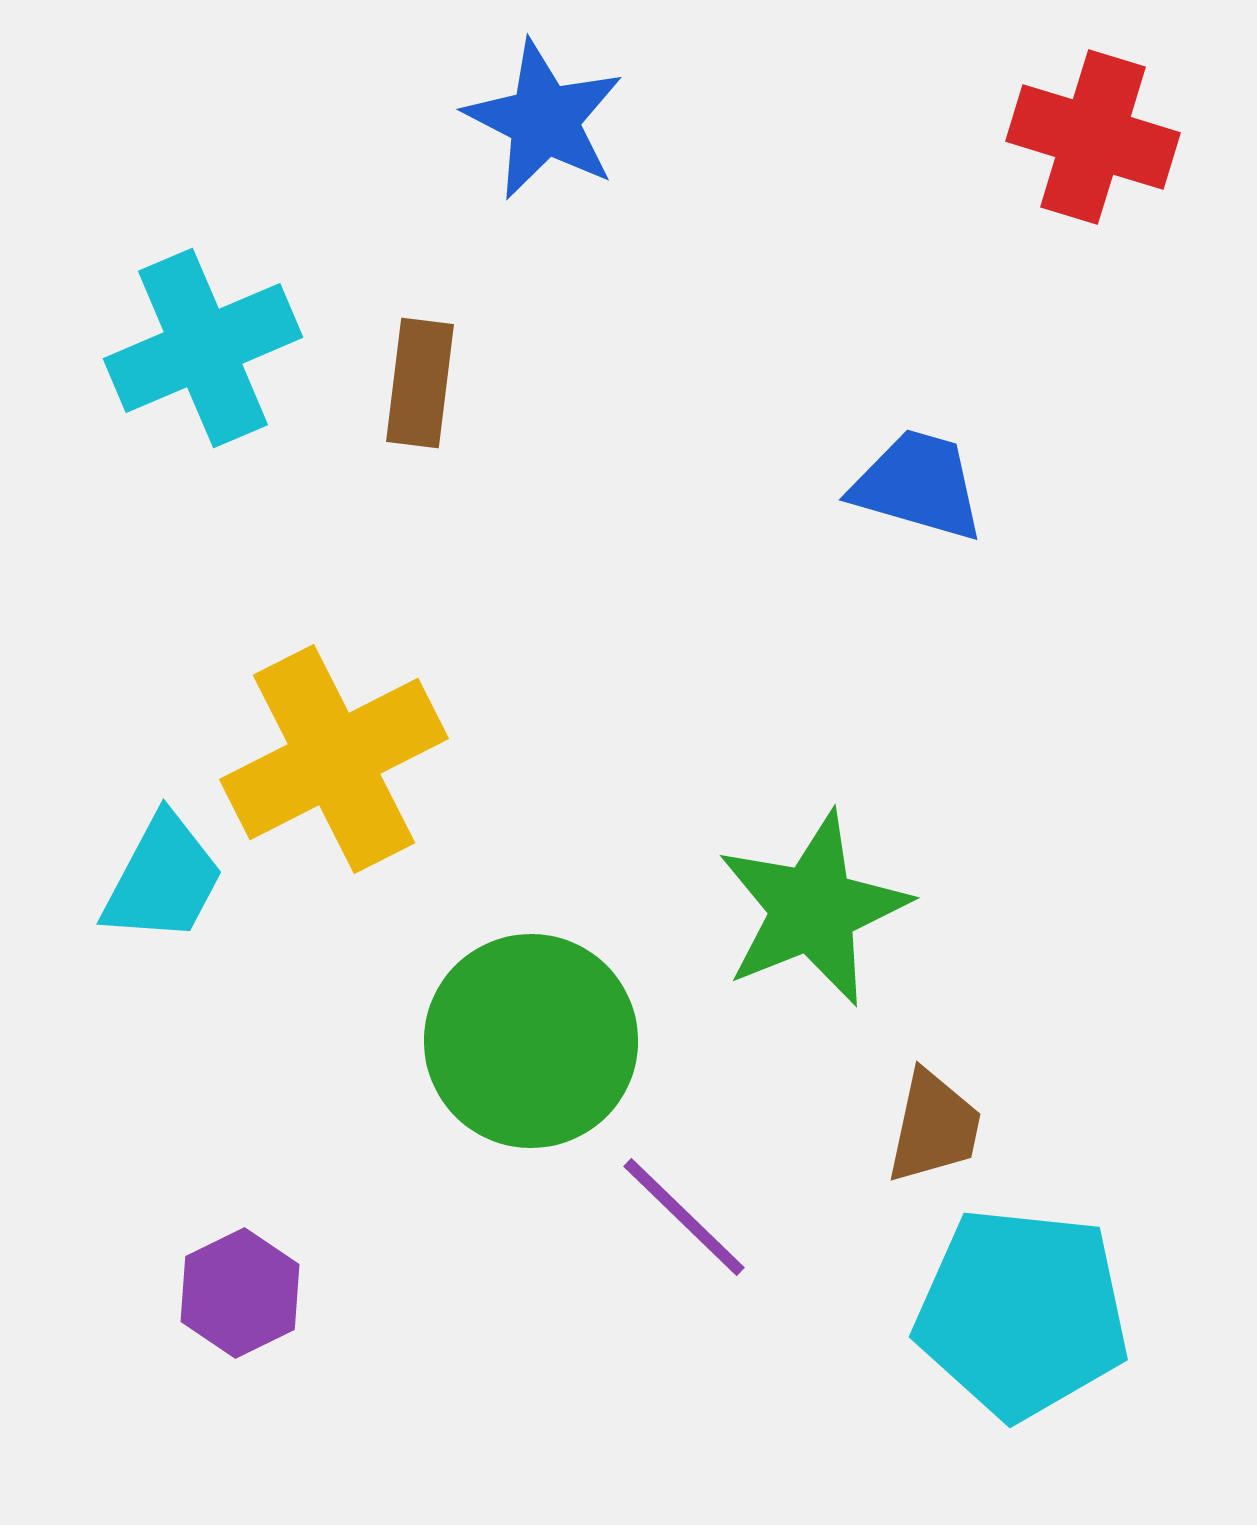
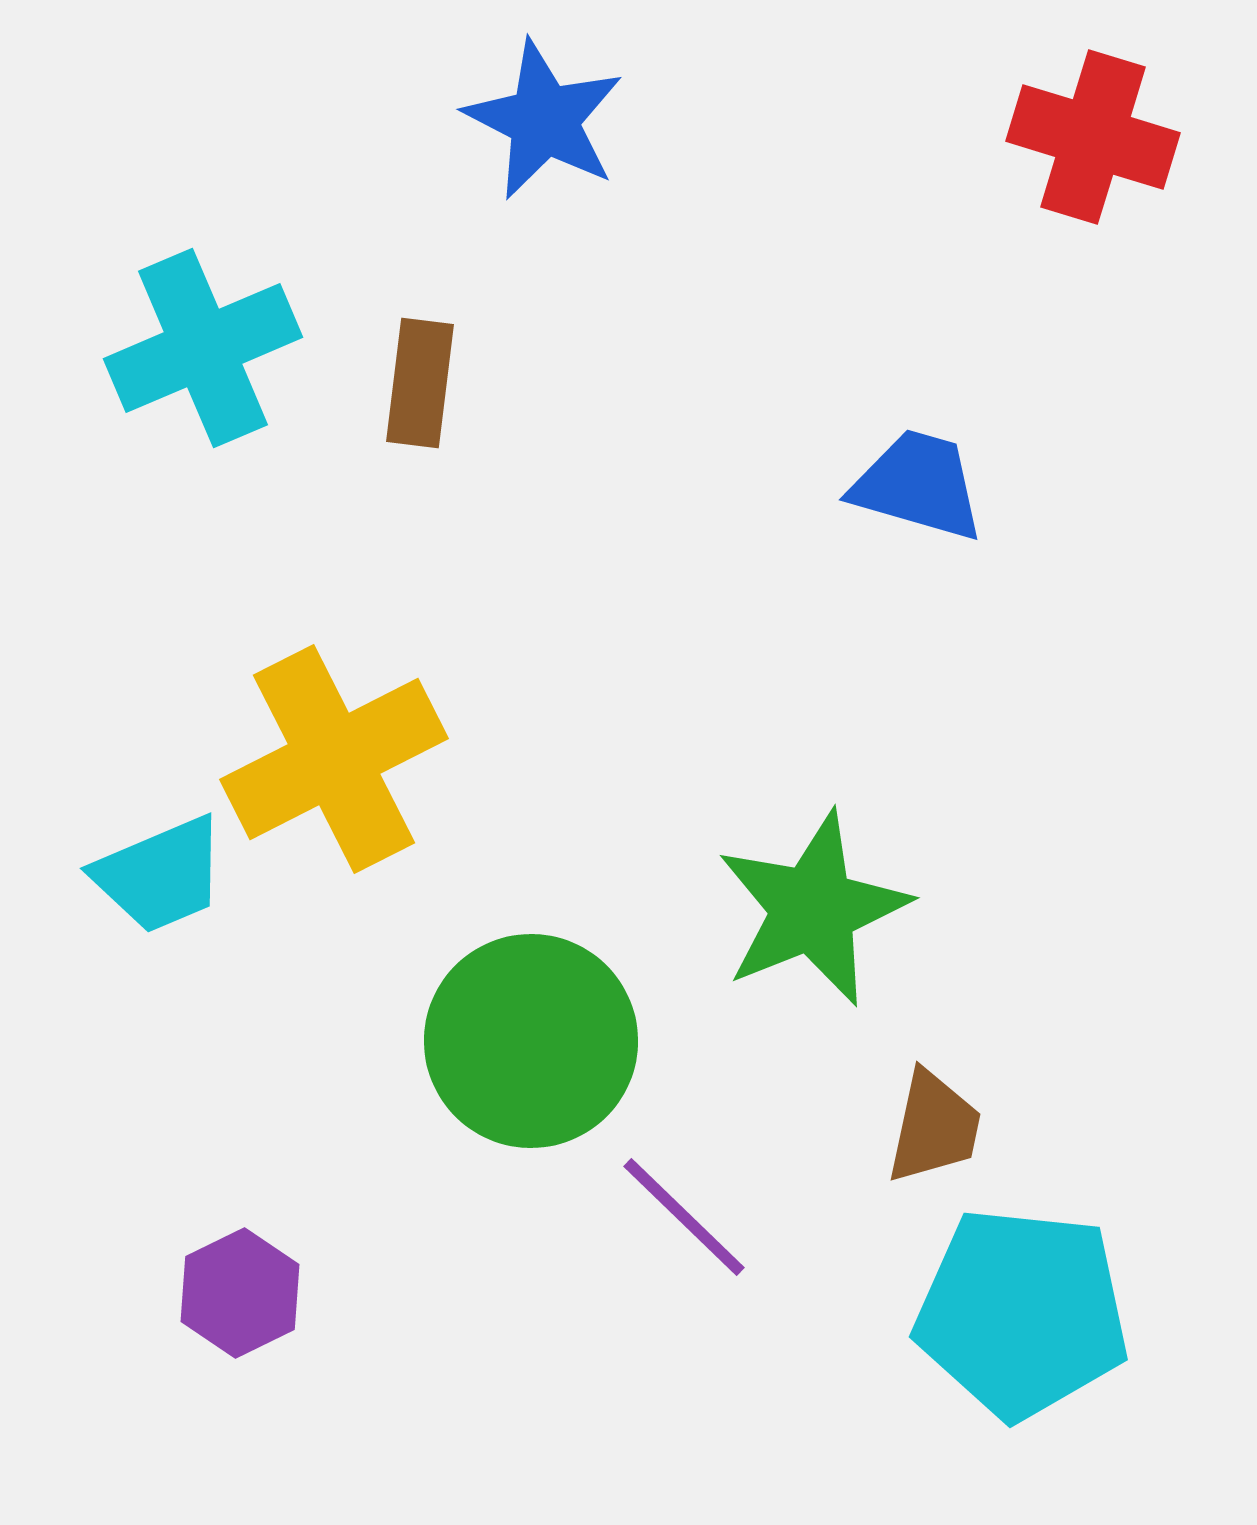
cyan trapezoid: moved 3 px left, 4 px up; rotated 39 degrees clockwise
